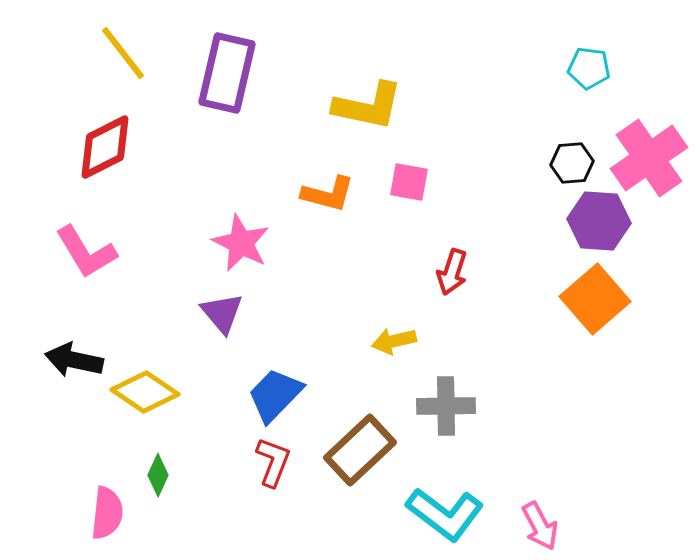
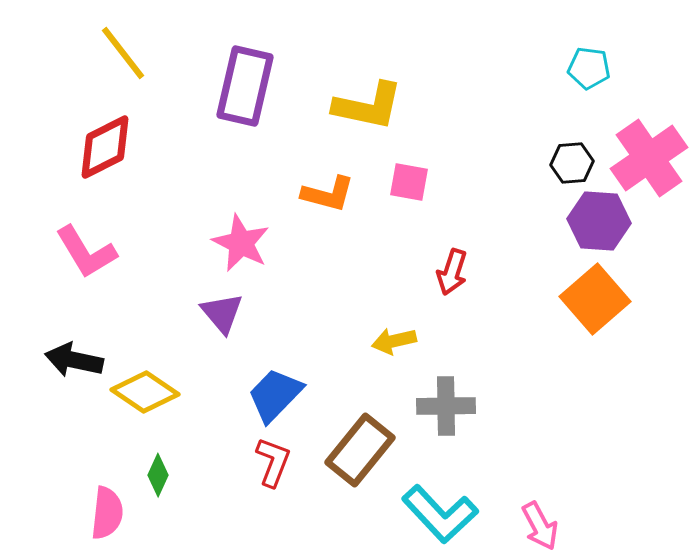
purple rectangle: moved 18 px right, 13 px down
brown rectangle: rotated 8 degrees counterclockwise
cyan L-shape: moved 5 px left; rotated 10 degrees clockwise
